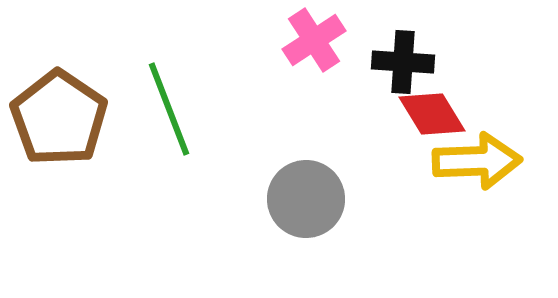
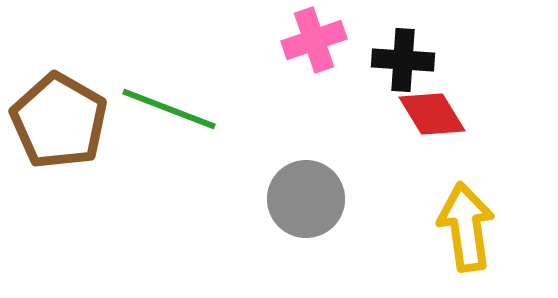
pink cross: rotated 14 degrees clockwise
black cross: moved 2 px up
green line: rotated 48 degrees counterclockwise
brown pentagon: moved 3 px down; rotated 4 degrees counterclockwise
yellow arrow: moved 11 px left, 66 px down; rotated 96 degrees counterclockwise
